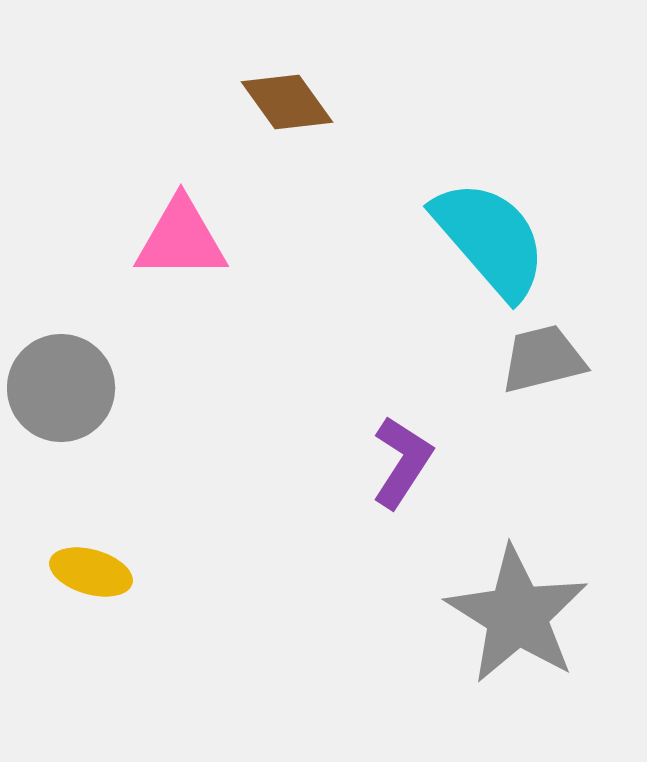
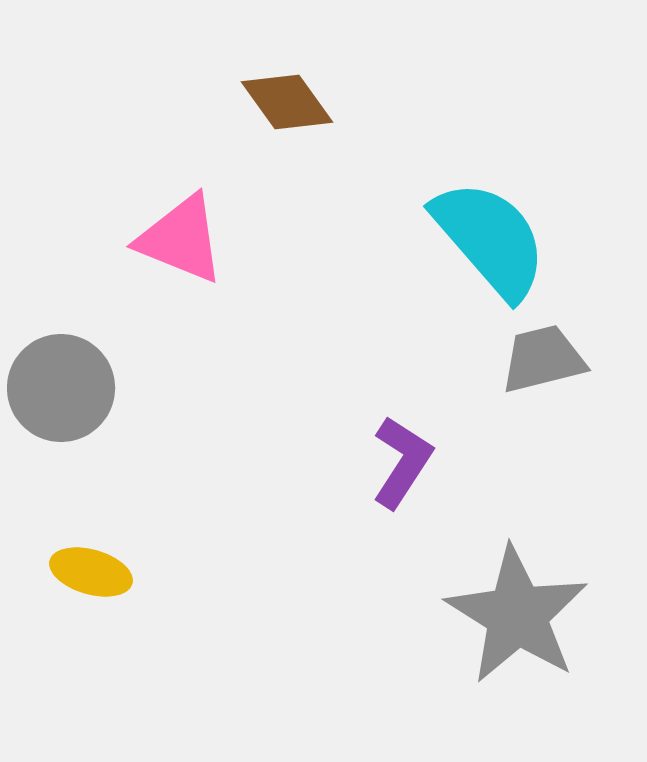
pink triangle: rotated 22 degrees clockwise
